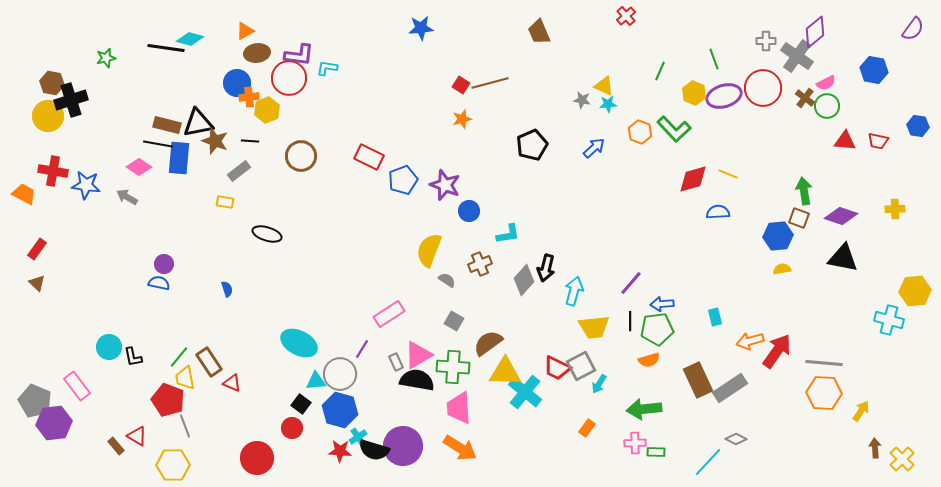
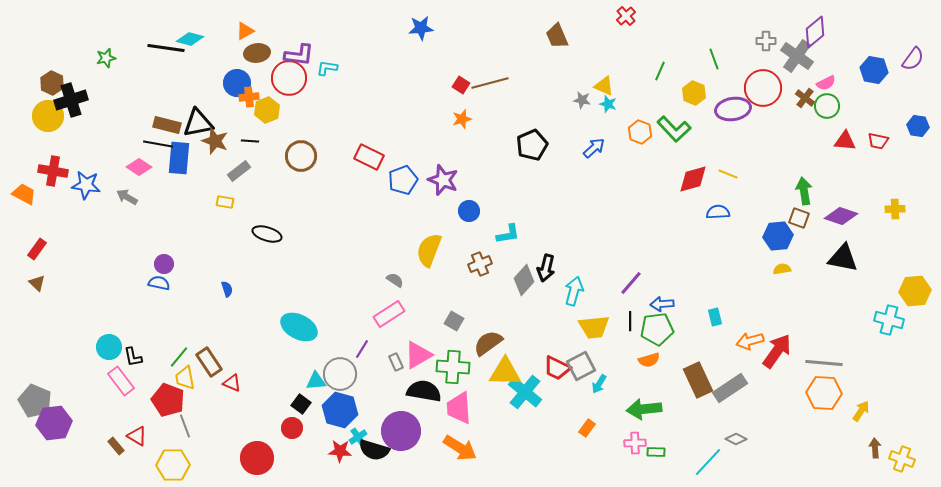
purple semicircle at (913, 29): moved 30 px down
brown trapezoid at (539, 32): moved 18 px right, 4 px down
brown hexagon at (52, 83): rotated 15 degrees clockwise
purple ellipse at (724, 96): moved 9 px right, 13 px down; rotated 8 degrees clockwise
cyan star at (608, 104): rotated 24 degrees clockwise
purple star at (445, 185): moved 2 px left, 5 px up
gray semicircle at (447, 280): moved 52 px left
cyan ellipse at (299, 343): moved 16 px up
black semicircle at (417, 380): moved 7 px right, 11 px down
pink rectangle at (77, 386): moved 44 px right, 5 px up
purple circle at (403, 446): moved 2 px left, 15 px up
yellow cross at (902, 459): rotated 25 degrees counterclockwise
